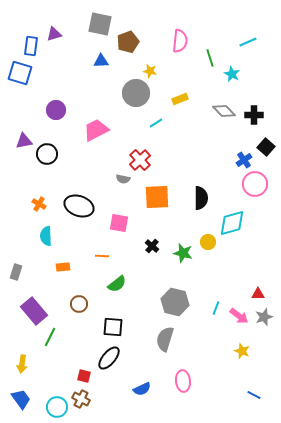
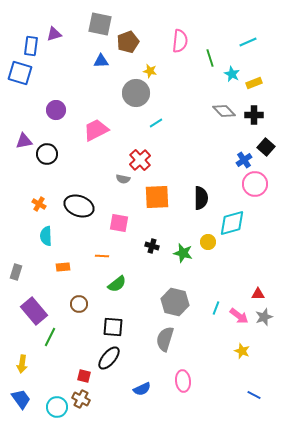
yellow rectangle at (180, 99): moved 74 px right, 16 px up
black cross at (152, 246): rotated 24 degrees counterclockwise
